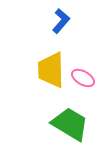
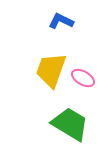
blue L-shape: rotated 105 degrees counterclockwise
yellow trapezoid: rotated 21 degrees clockwise
